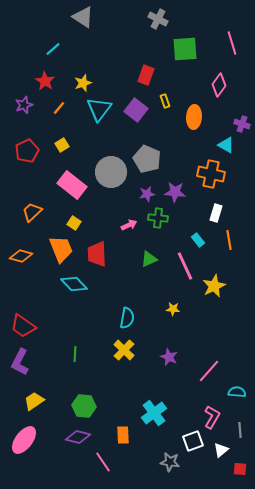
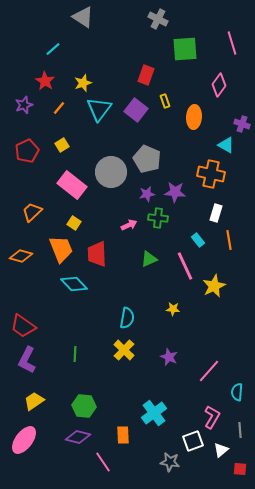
purple L-shape at (20, 362): moved 7 px right, 2 px up
cyan semicircle at (237, 392): rotated 90 degrees counterclockwise
